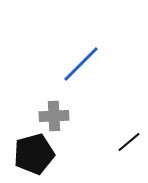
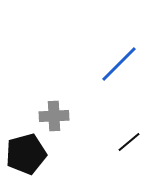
blue line: moved 38 px right
black pentagon: moved 8 px left
